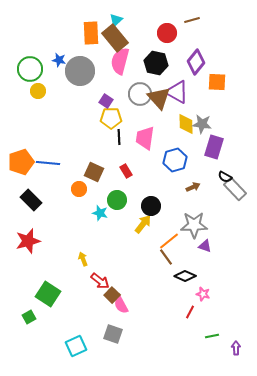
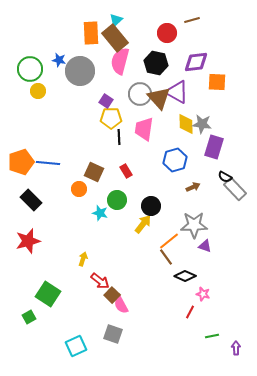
purple diamond at (196, 62): rotated 45 degrees clockwise
pink trapezoid at (145, 138): moved 1 px left, 9 px up
yellow arrow at (83, 259): rotated 40 degrees clockwise
